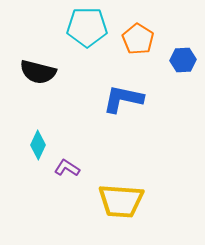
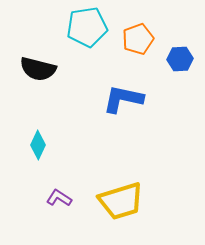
cyan pentagon: rotated 9 degrees counterclockwise
orange pentagon: rotated 20 degrees clockwise
blue hexagon: moved 3 px left, 1 px up
black semicircle: moved 3 px up
purple L-shape: moved 8 px left, 30 px down
yellow trapezoid: rotated 21 degrees counterclockwise
